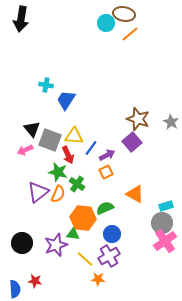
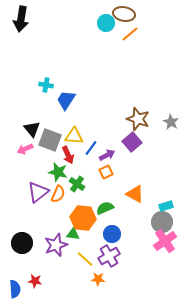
pink arrow: moved 1 px up
gray circle: moved 1 px up
